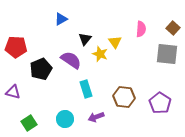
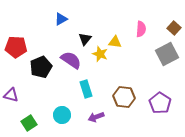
brown square: moved 1 px right
yellow triangle: rotated 48 degrees counterclockwise
gray square: rotated 35 degrees counterclockwise
black pentagon: moved 2 px up
purple triangle: moved 2 px left, 3 px down
cyan circle: moved 3 px left, 4 px up
